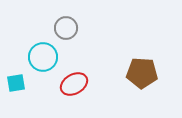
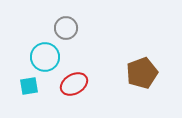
cyan circle: moved 2 px right
brown pentagon: rotated 24 degrees counterclockwise
cyan square: moved 13 px right, 3 px down
